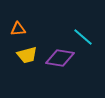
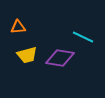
orange triangle: moved 2 px up
cyan line: rotated 15 degrees counterclockwise
